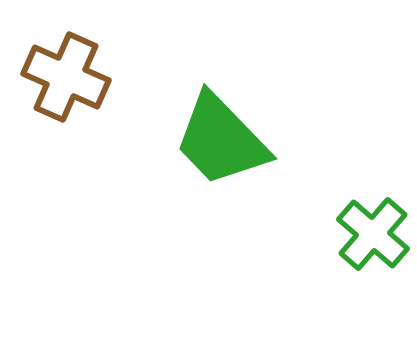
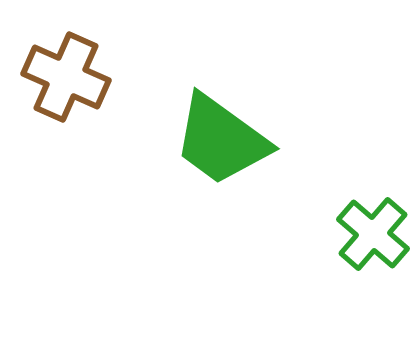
green trapezoid: rotated 10 degrees counterclockwise
